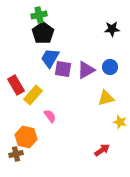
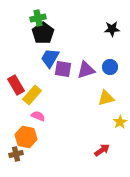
green cross: moved 1 px left, 3 px down
purple triangle: rotated 12 degrees clockwise
yellow rectangle: moved 1 px left
pink semicircle: moved 12 px left; rotated 32 degrees counterclockwise
yellow star: rotated 24 degrees clockwise
